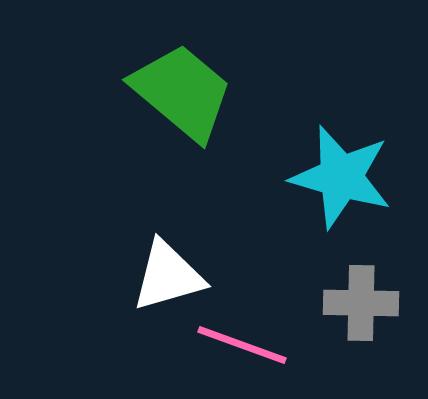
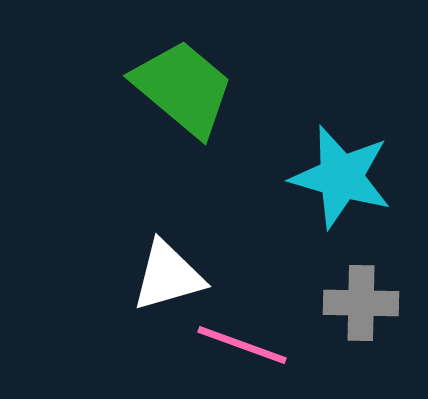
green trapezoid: moved 1 px right, 4 px up
